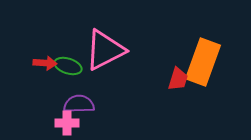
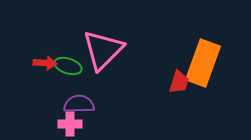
pink triangle: moved 2 px left; rotated 18 degrees counterclockwise
orange rectangle: moved 1 px down
red trapezoid: moved 1 px right, 3 px down
pink cross: moved 3 px right, 1 px down
